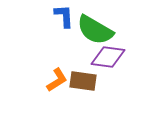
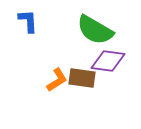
blue L-shape: moved 36 px left, 5 px down
purple diamond: moved 4 px down
brown rectangle: moved 1 px left, 3 px up
